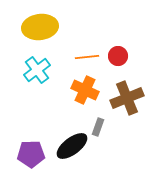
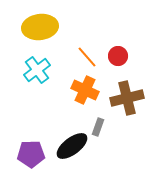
orange line: rotated 55 degrees clockwise
brown cross: rotated 8 degrees clockwise
